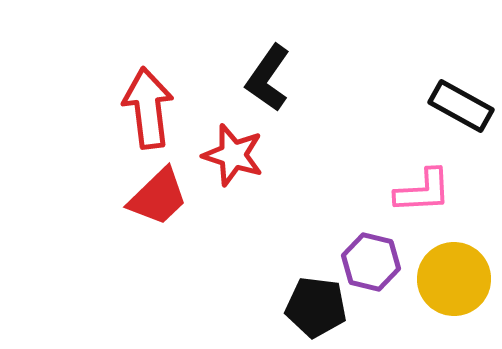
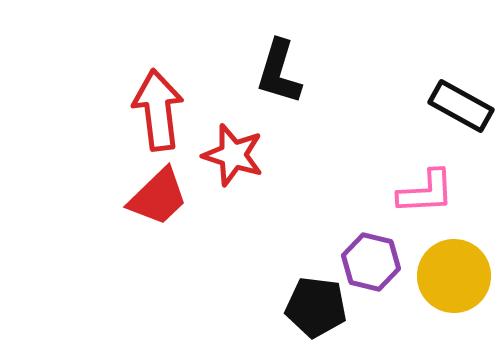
black L-shape: moved 11 px right, 6 px up; rotated 18 degrees counterclockwise
red arrow: moved 10 px right, 2 px down
pink L-shape: moved 3 px right, 1 px down
yellow circle: moved 3 px up
